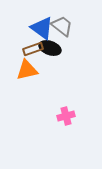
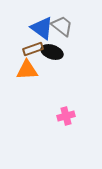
black ellipse: moved 2 px right, 4 px down
orange triangle: rotated 10 degrees clockwise
